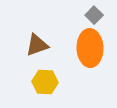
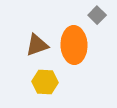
gray square: moved 3 px right
orange ellipse: moved 16 px left, 3 px up
